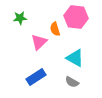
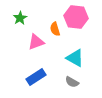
green star: rotated 24 degrees counterclockwise
pink triangle: moved 3 px left; rotated 24 degrees clockwise
